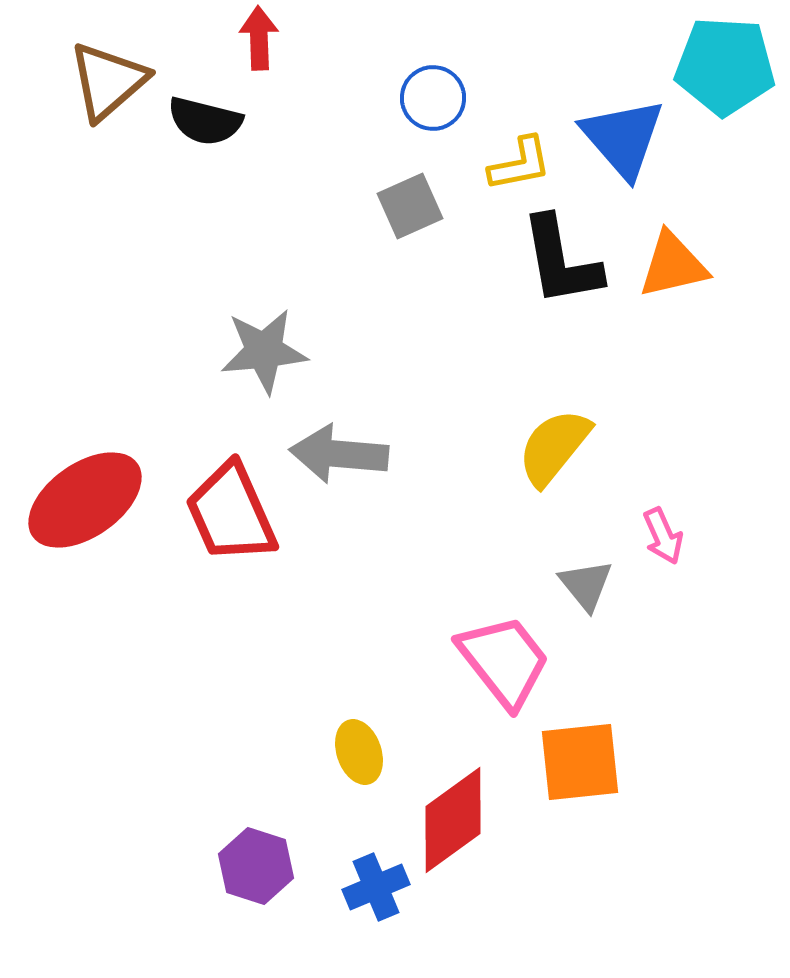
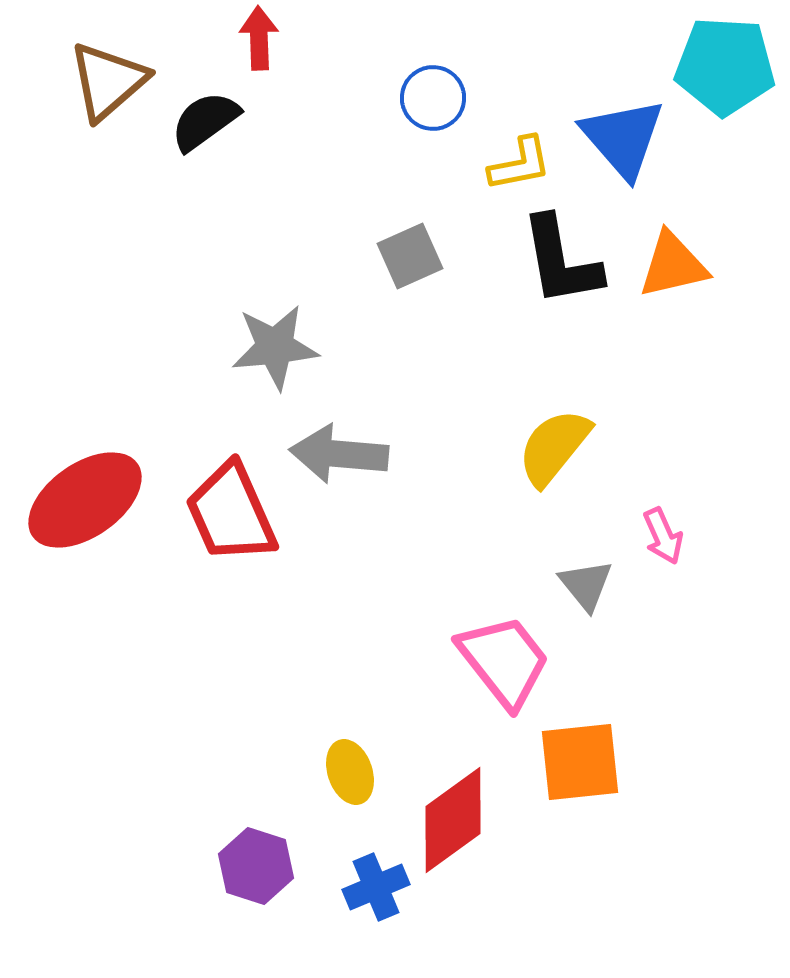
black semicircle: rotated 130 degrees clockwise
gray square: moved 50 px down
gray star: moved 11 px right, 4 px up
yellow ellipse: moved 9 px left, 20 px down
